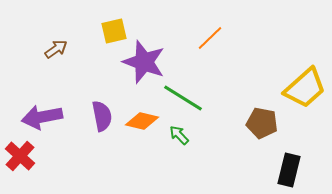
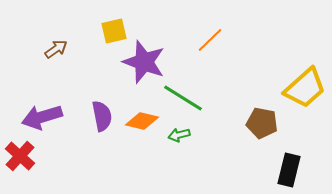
orange line: moved 2 px down
purple arrow: rotated 6 degrees counterclockwise
green arrow: rotated 60 degrees counterclockwise
